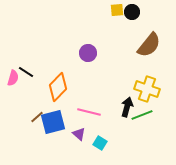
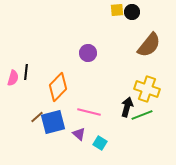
black line: rotated 63 degrees clockwise
